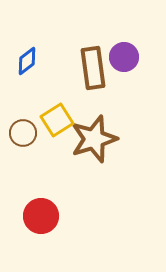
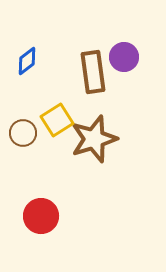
brown rectangle: moved 4 px down
